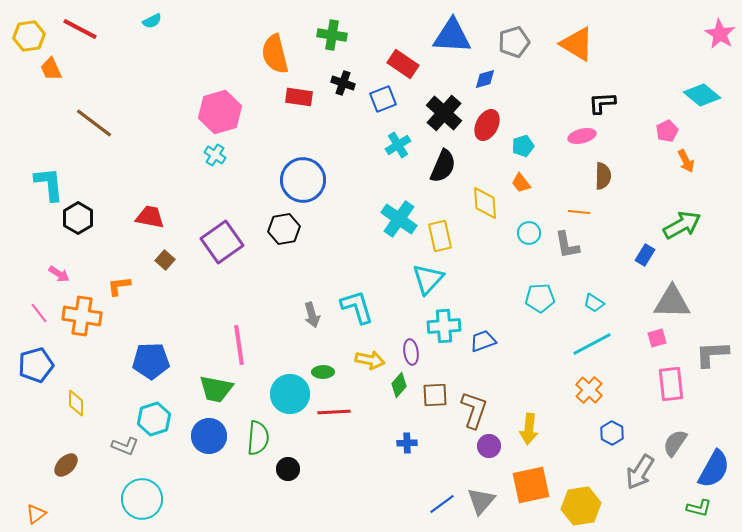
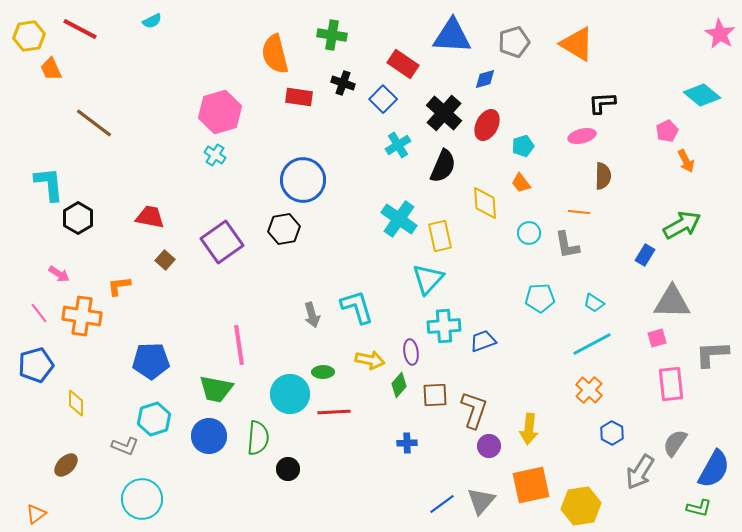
blue square at (383, 99): rotated 24 degrees counterclockwise
